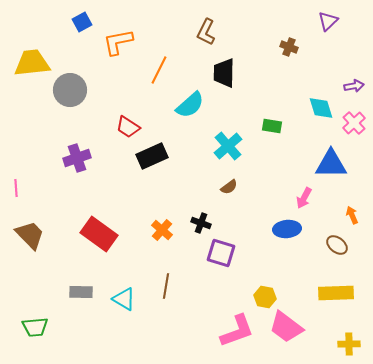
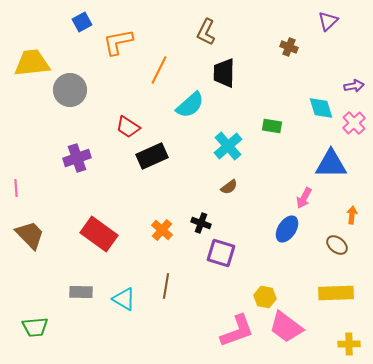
orange arrow: rotated 30 degrees clockwise
blue ellipse: rotated 52 degrees counterclockwise
